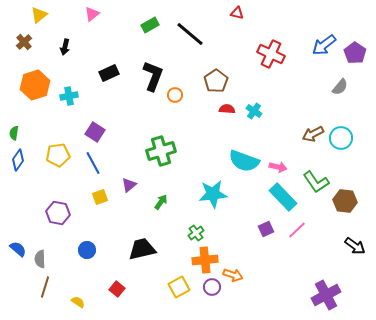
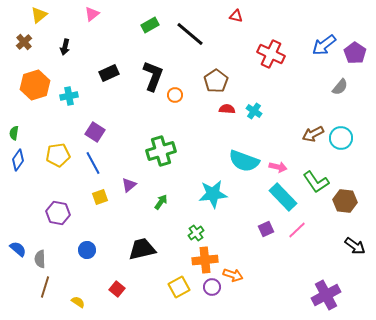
red triangle at (237, 13): moved 1 px left, 3 px down
